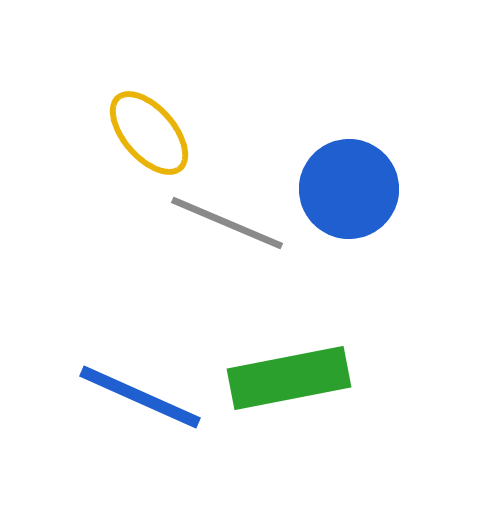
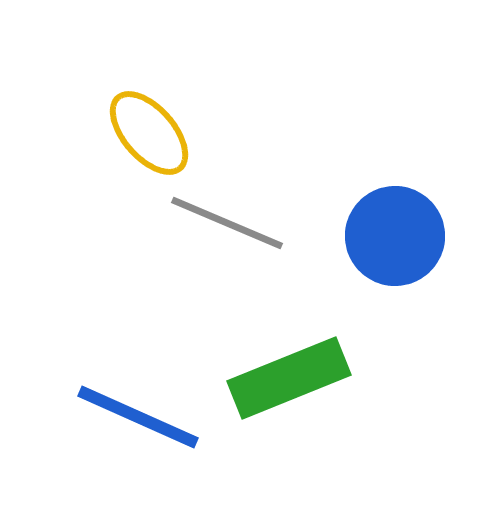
blue circle: moved 46 px right, 47 px down
green rectangle: rotated 11 degrees counterclockwise
blue line: moved 2 px left, 20 px down
